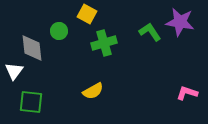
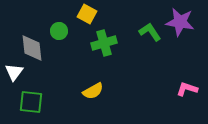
white triangle: moved 1 px down
pink L-shape: moved 4 px up
